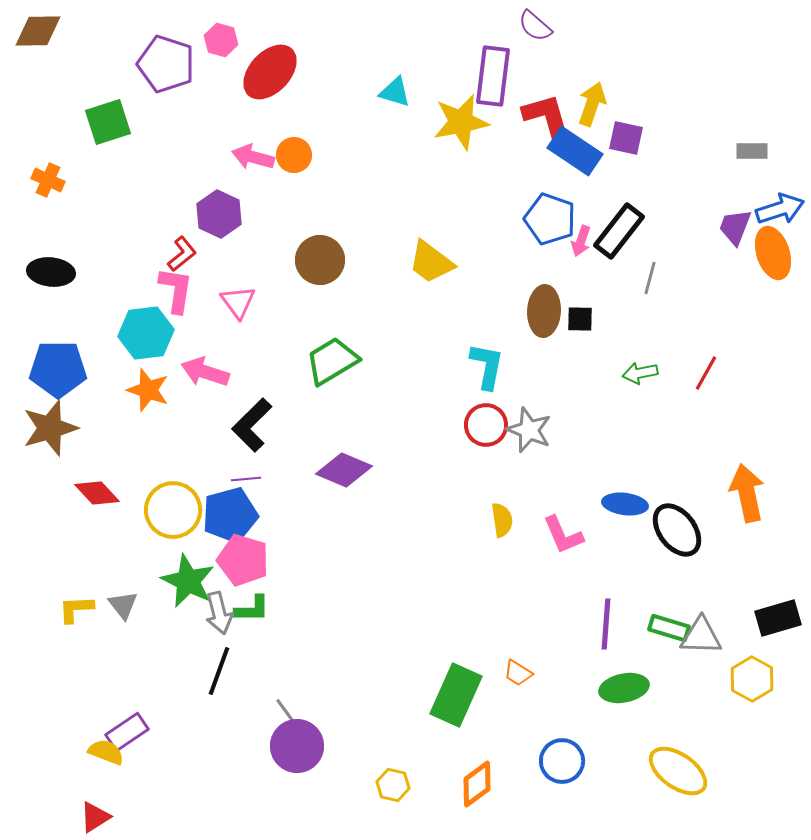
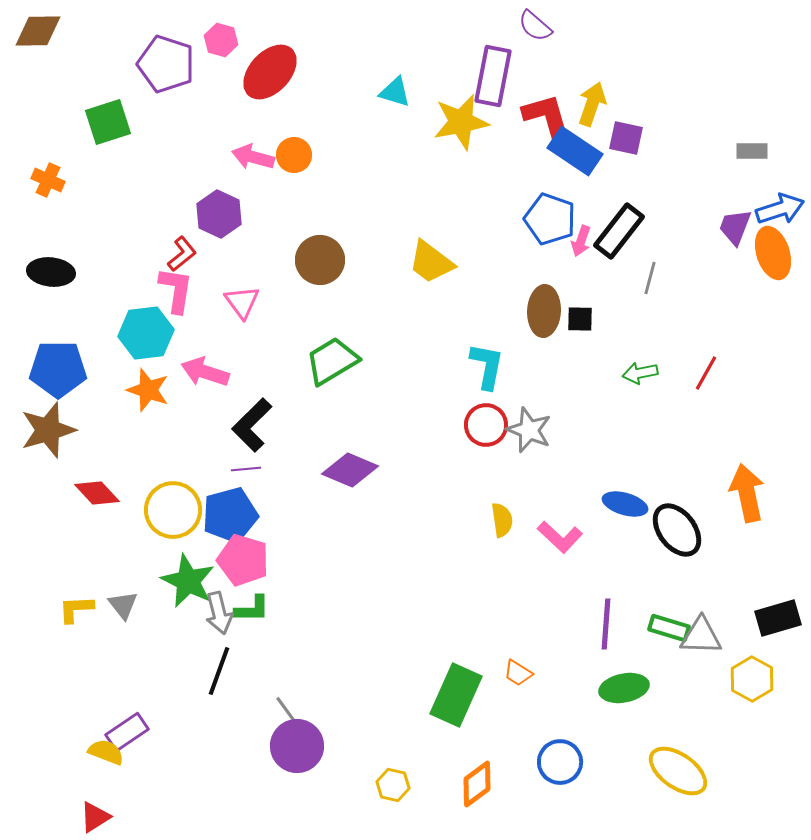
purple rectangle at (493, 76): rotated 4 degrees clockwise
pink triangle at (238, 302): moved 4 px right
brown star at (50, 428): moved 2 px left, 2 px down
purple diamond at (344, 470): moved 6 px right
purple line at (246, 479): moved 10 px up
blue ellipse at (625, 504): rotated 9 degrees clockwise
pink L-shape at (563, 535): moved 3 px left, 2 px down; rotated 24 degrees counterclockwise
gray line at (287, 713): moved 2 px up
blue circle at (562, 761): moved 2 px left, 1 px down
